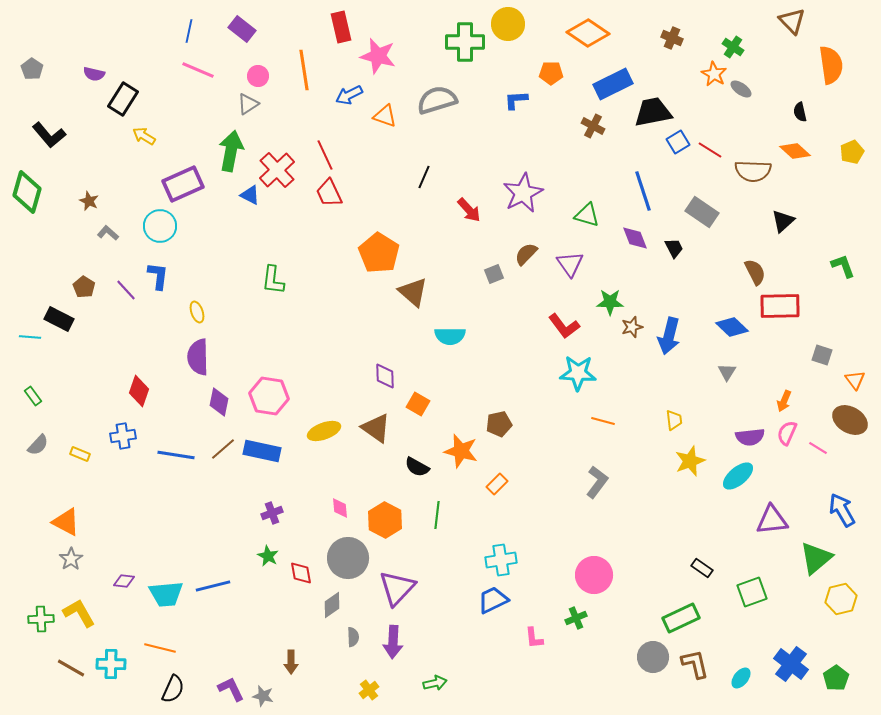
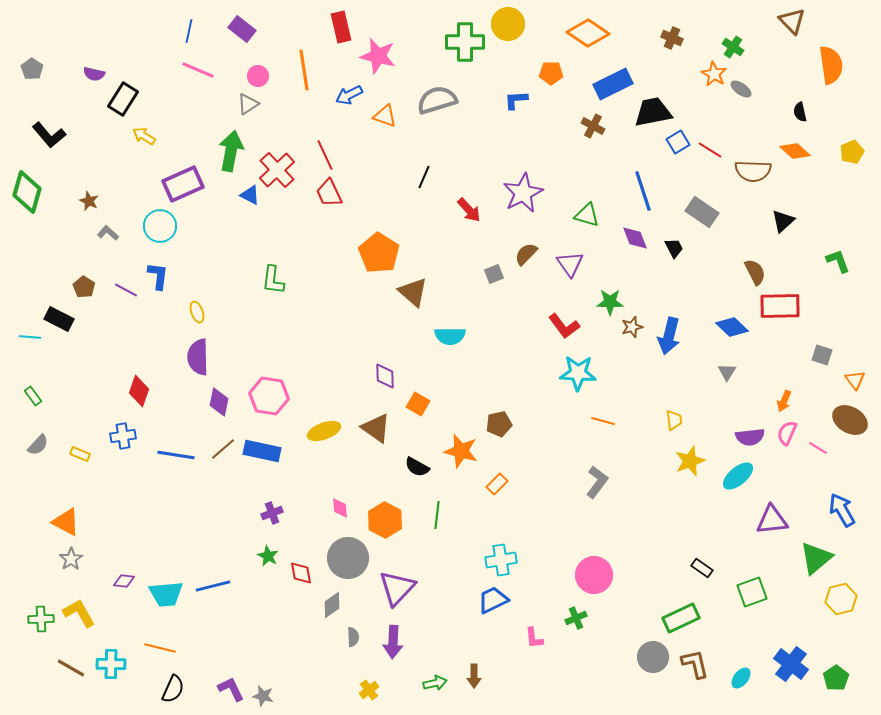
green L-shape at (843, 266): moved 5 px left, 5 px up
purple line at (126, 290): rotated 20 degrees counterclockwise
brown arrow at (291, 662): moved 183 px right, 14 px down
